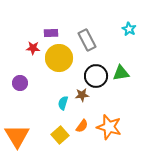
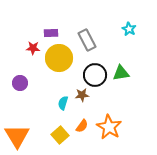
black circle: moved 1 px left, 1 px up
orange star: rotated 15 degrees clockwise
